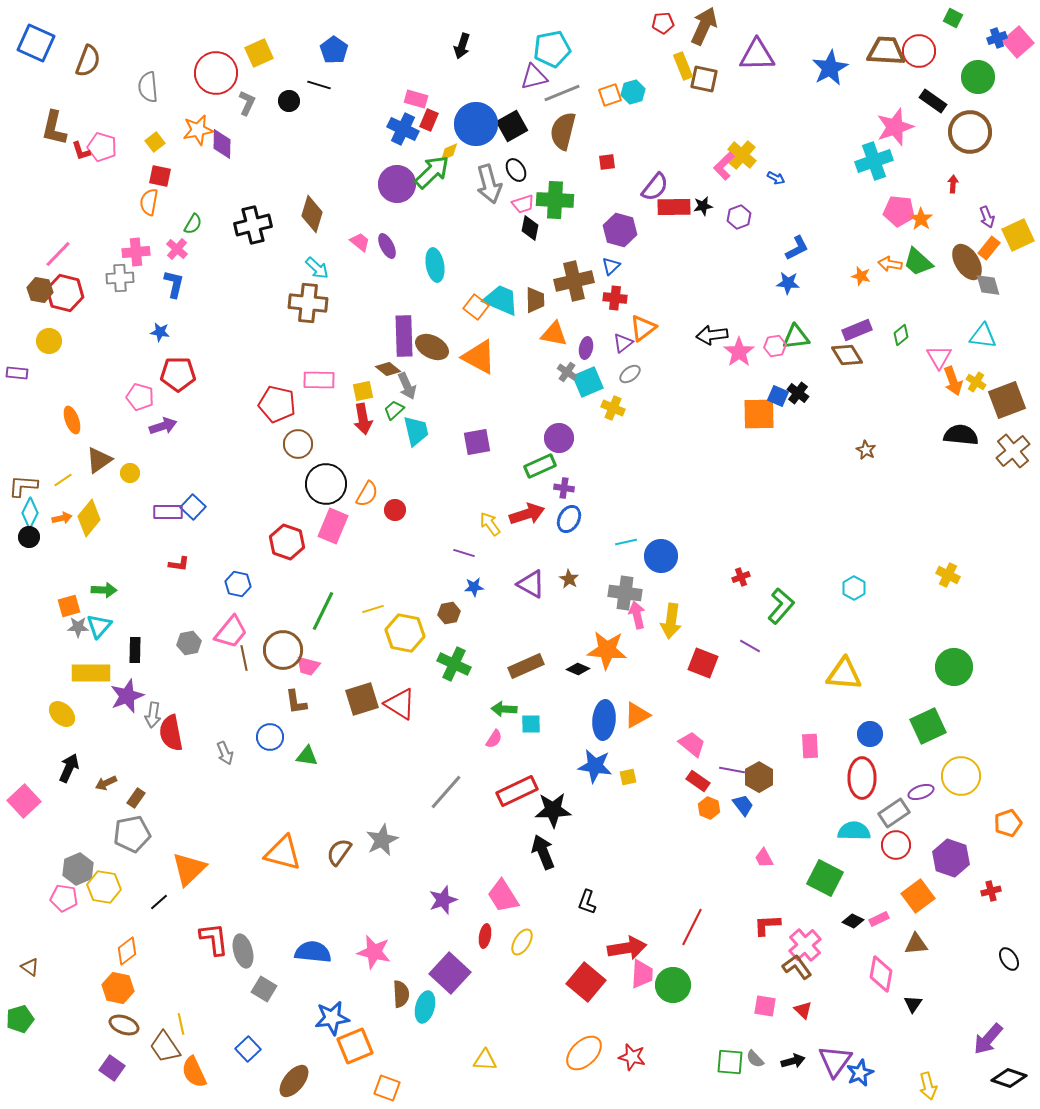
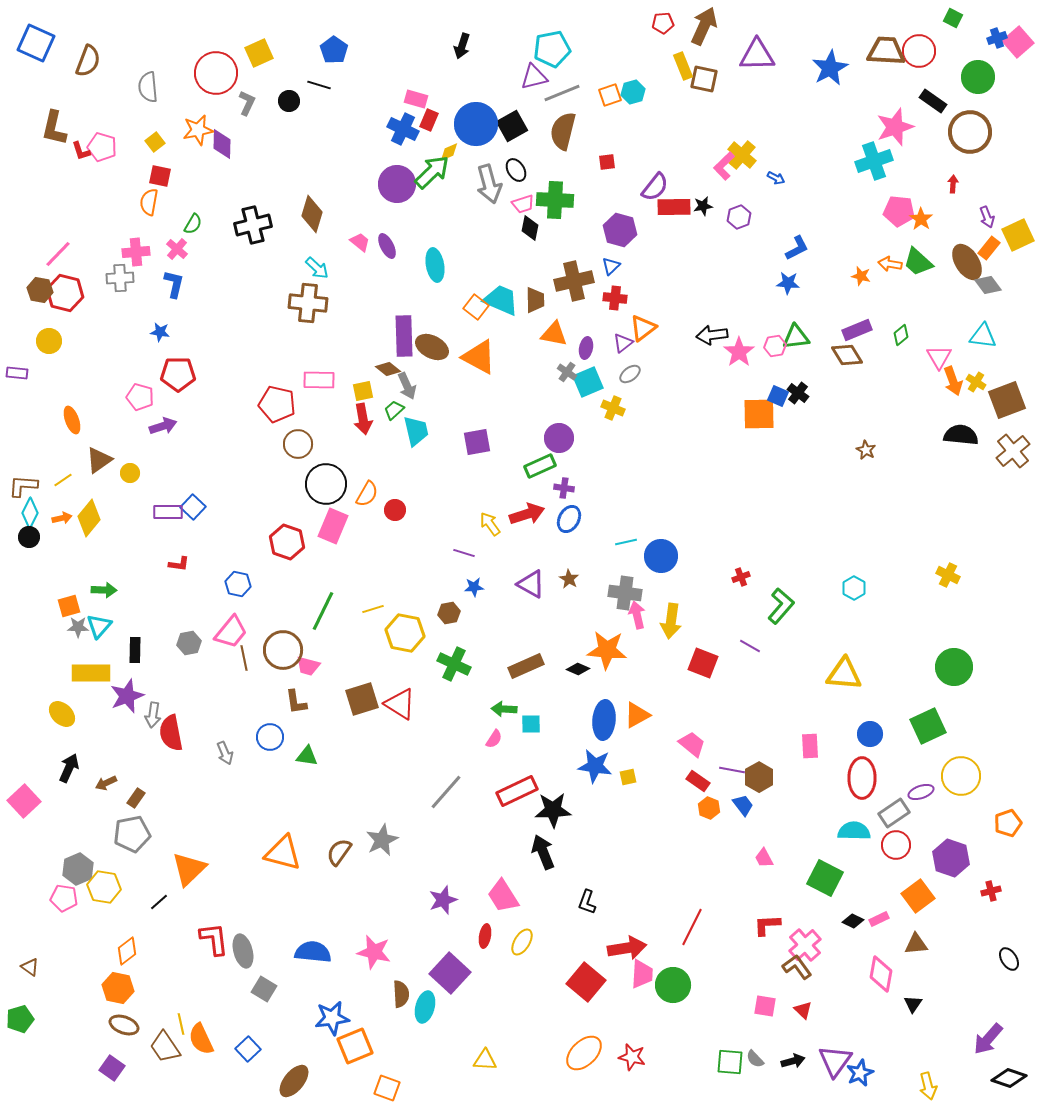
gray diamond at (988, 285): rotated 20 degrees counterclockwise
orange semicircle at (194, 1072): moved 7 px right, 33 px up
